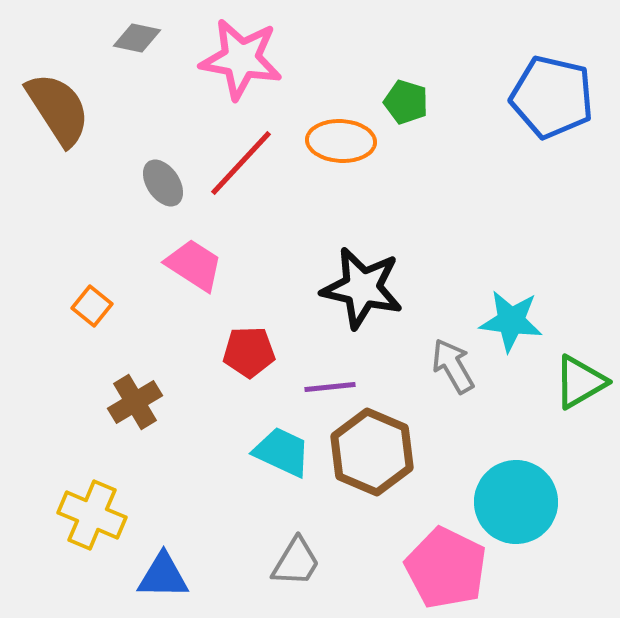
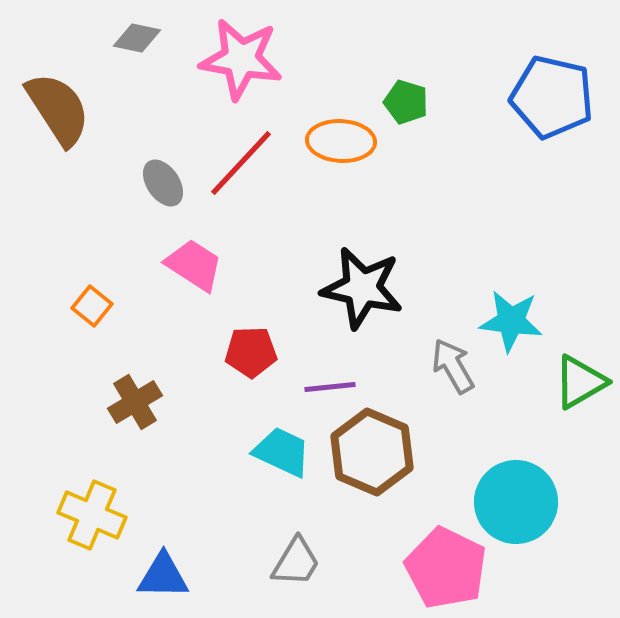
red pentagon: moved 2 px right
